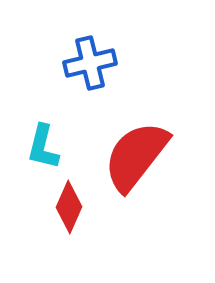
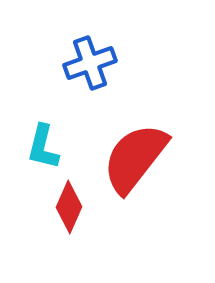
blue cross: rotated 6 degrees counterclockwise
red semicircle: moved 1 px left, 2 px down
